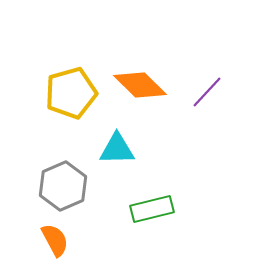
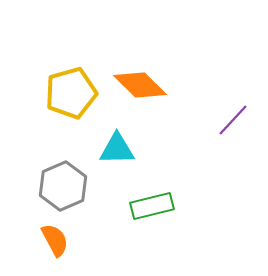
purple line: moved 26 px right, 28 px down
green rectangle: moved 3 px up
